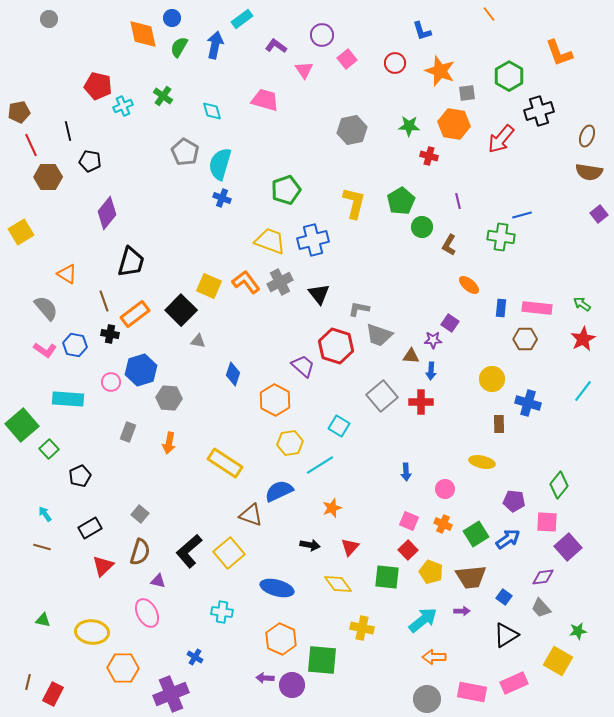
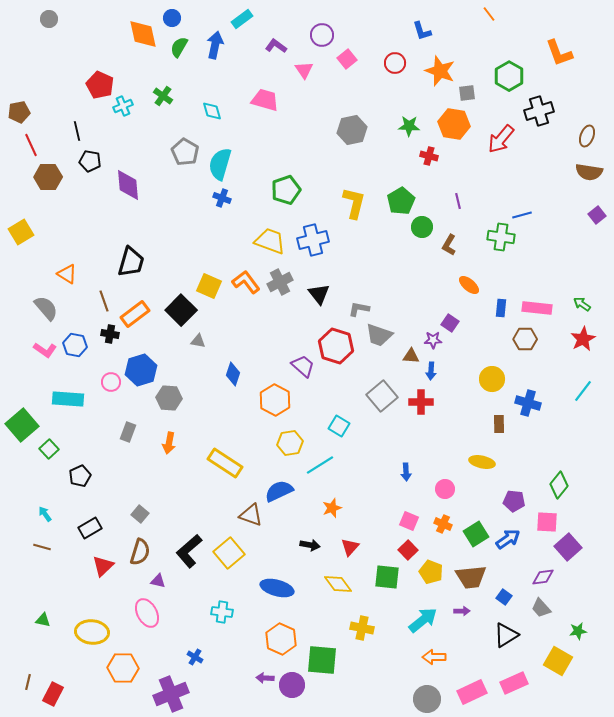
red pentagon at (98, 86): moved 2 px right, 1 px up; rotated 12 degrees clockwise
black line at (68, 131): moved 9 px right
purple diamond at (107, 213): moved 21 px right, 28 px up; rotated 44 degrees counterclockwise
purple square at (599, 214): moved 2 px left, 1 px down
pink rectangle at (472, 692): rotated 36 degrees counterclockwise
